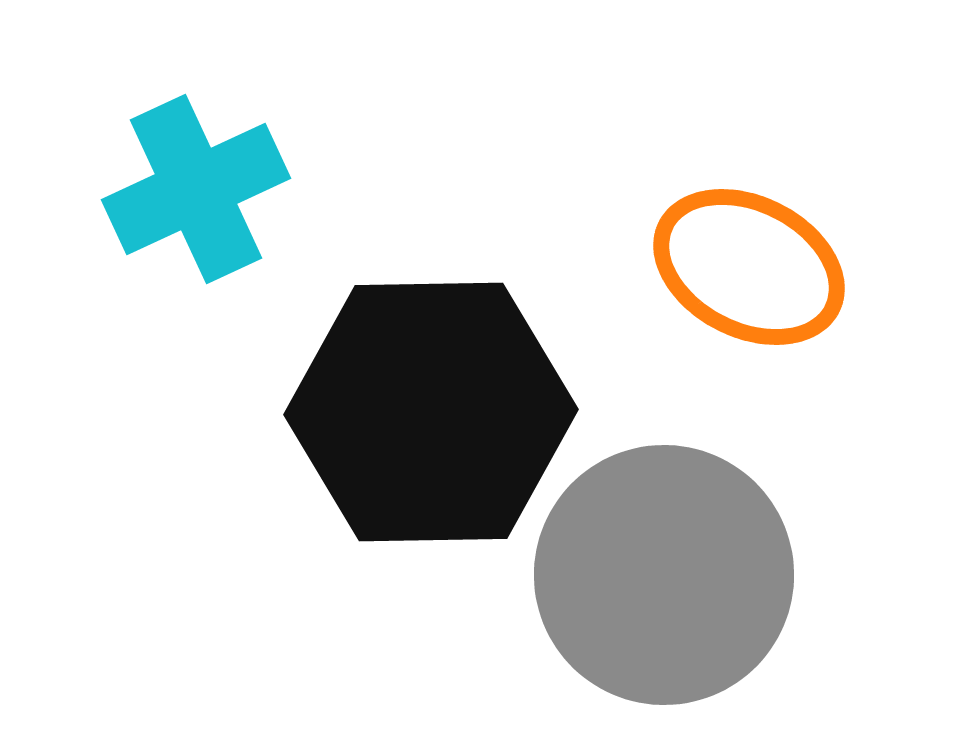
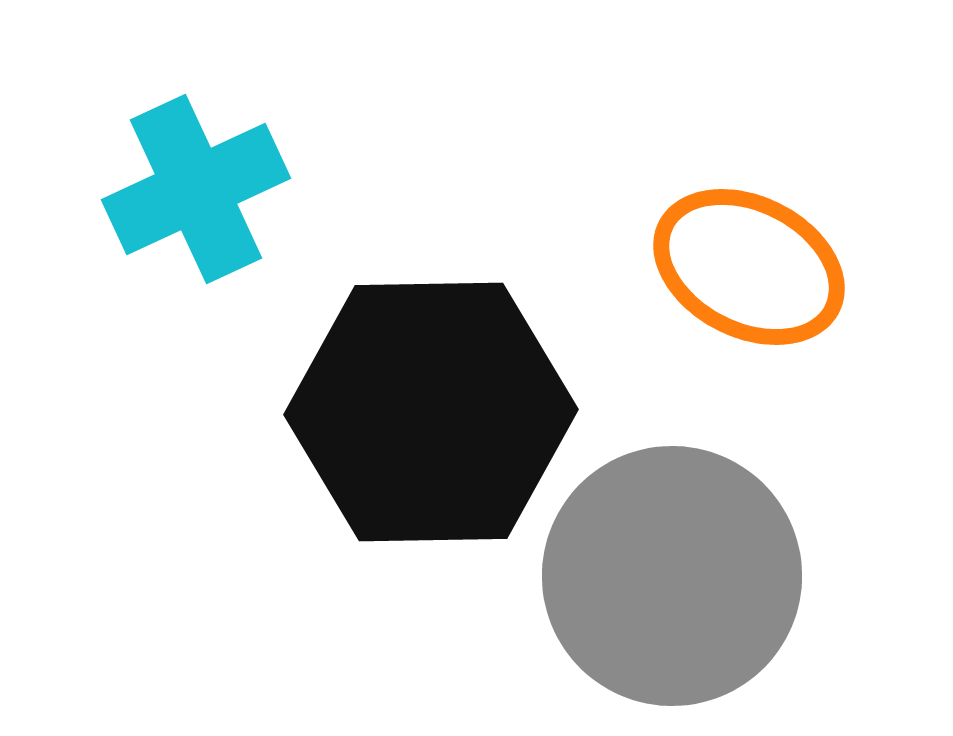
gray circle: moved 8 px right, 1 px down
